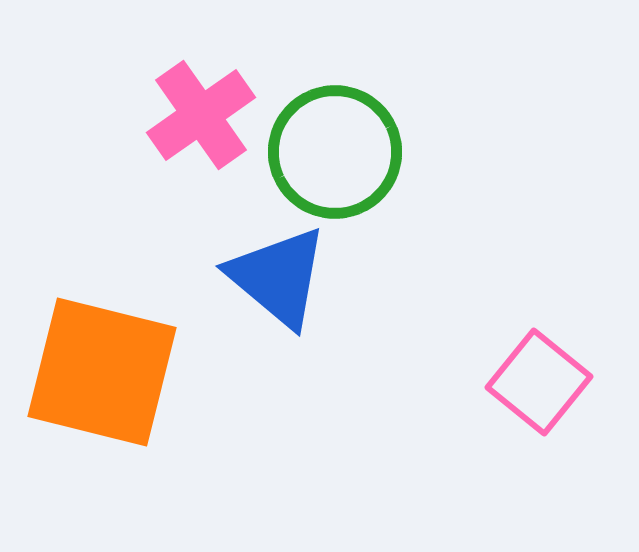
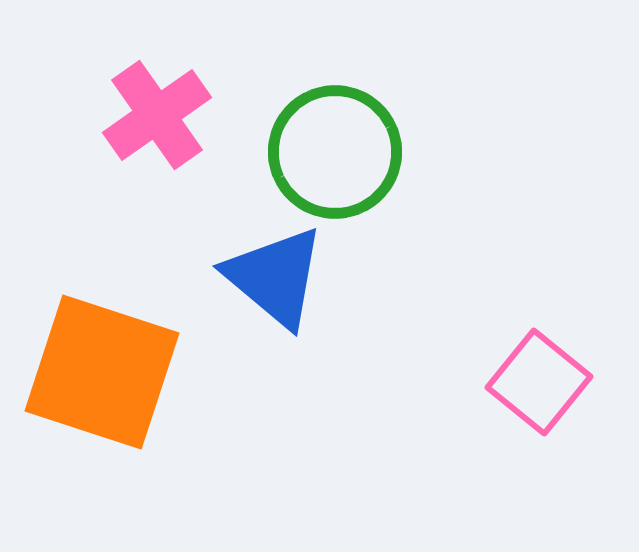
pink cross: moved 44 px left
blue triangle: moved 3 px left
orange square: rotated 4 degrees clockwise
